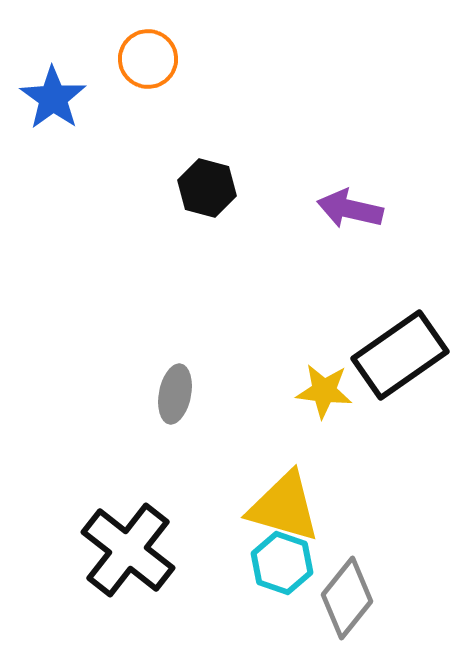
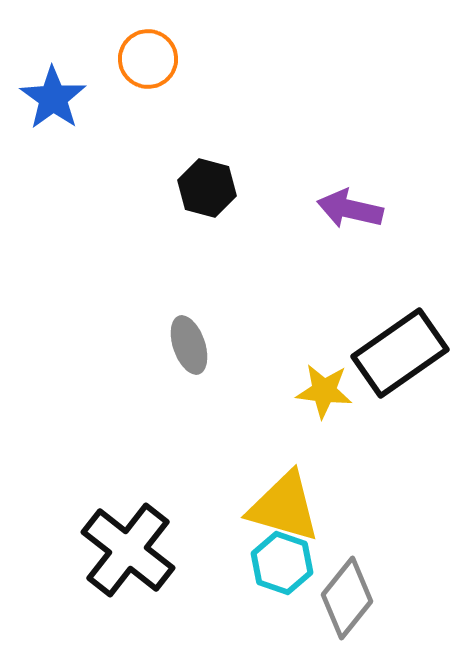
black rectangle: moved 2 px up
gray ellipse: moved 14 px right, 49 px up; rotated 30 degrees counterclockwise
